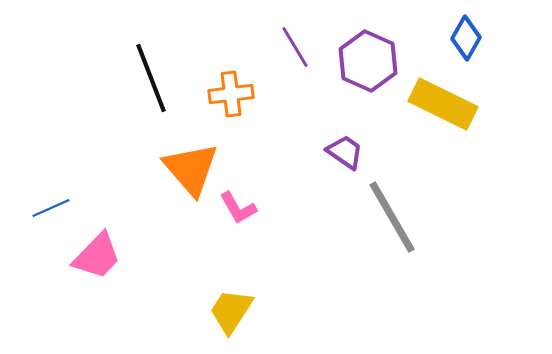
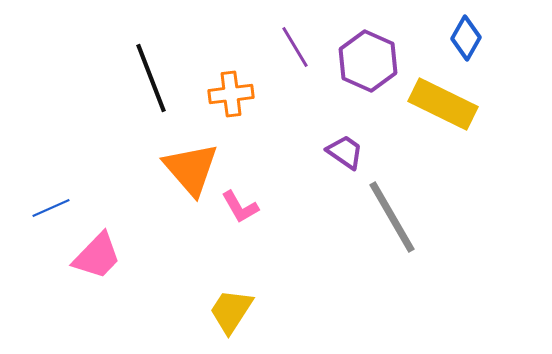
pink L-shape: moved 2 px right, 1 px up
